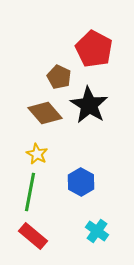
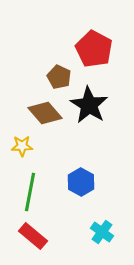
yellow star: moved 15 px left, 8 px up; rotated 30 degrees counterclockwise
cyan cross: moved 5 px right, 1 px down
